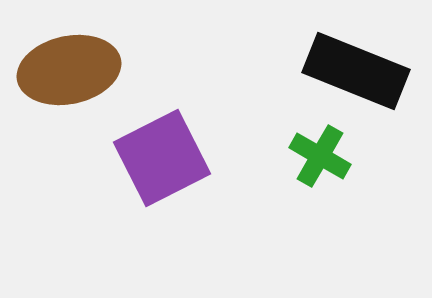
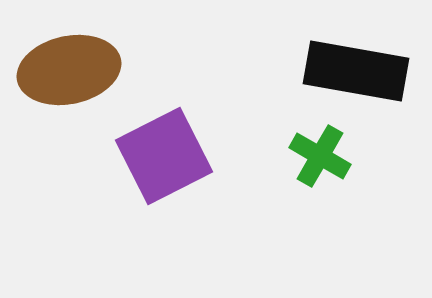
black rectangle: rotated 12 degrees counterclockwise
purple square: moved 2 px right, 2 px up
